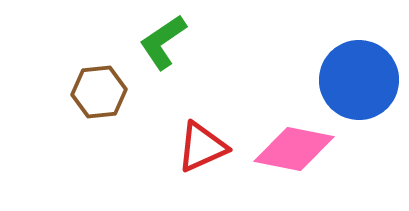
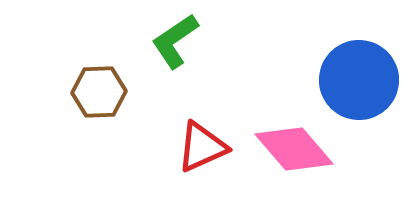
green L-shape: moved 12 px right, 1 px up
brown hexagon: rotated 4 degrees clockwise
pink diamond: rotated 38 degrees clockwise
